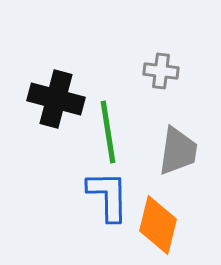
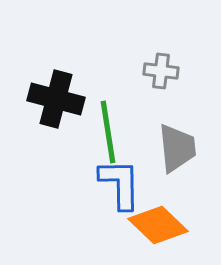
gray trapezoid: moved 1 px left, 3 px up; rotated 14 degrees counterclockwise
blue L-shape: moved 12 px right, 12 px up
orange diamond: rotated 60 degrees counterclockwise
